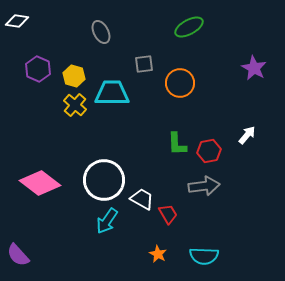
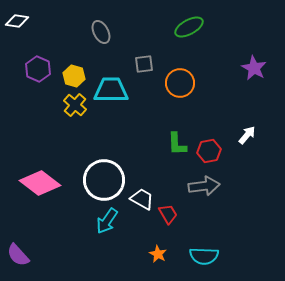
cyan trapezoid: moved 1 px left, 3 px up
